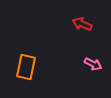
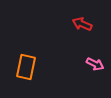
pink arrow: moved 2 px right
